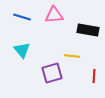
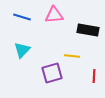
cyan triangle: rotated 24 degrees clockwise
